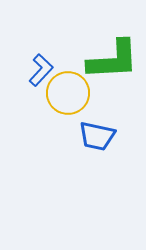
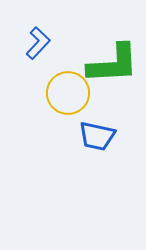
green L-shape: moved 4 px down
blue L-shape: moved 3 px left, 27 px up
